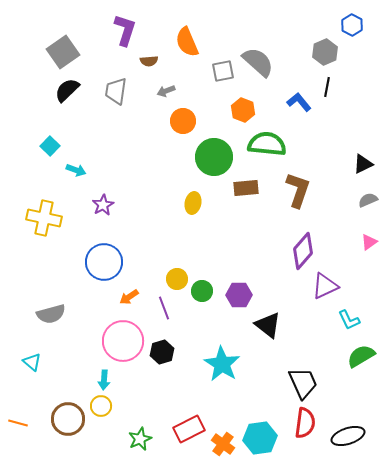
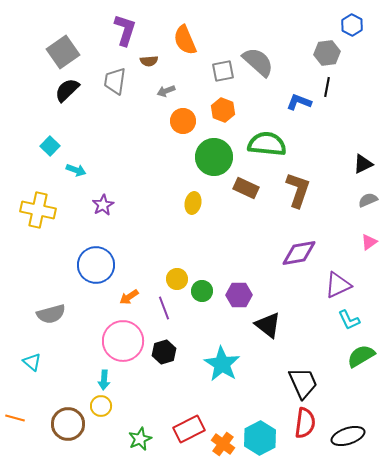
orange semicircle at (187, 42): moved 2 px left, 2 px up
gray hexagon at (325, 52): moved 2 px right, 1 px down; rotated 15 degrees clockwise
gray trapezoid at (116, 91): moved 1 px left, 10 px up
blue L-shape at (299, 102): rotated 30 degrees counterclockwise
orange hexagon at (243, 110): moved 20 px left
brown rectangle at (246, 188): rotated 30 degrees clockwise
yellow cross at (44, 218): moved 6 px left, 8 px up
purple diamond at (303, 251): moved 4 px left, 2 px down; rotated 39 degrees clockwise
blue circle at (104, 262): moved 8 px left, 3 px down
purple triangle at (325, 286): moved 13 px right, 1 px up
black hexagon at (162, 352): moved 2 px right
brown circle at (68, 419): moved 5 px down
orange line at (18, 423): moved 3 px left, 5 px up
cyan hexagon at (260, 438): rotated 20 degrees counterclockwise
